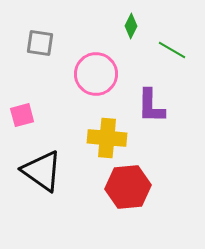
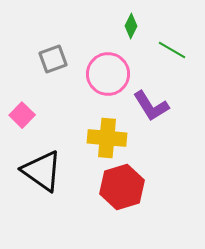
gray square: moved 13 px right, 16 px down; rotated 28 degrees counterclockwise
pink circle: moved 12 px right
purple L-shape: rotated 33 degrees counterclockwise
pink square: rotated 30 degrees counterclockwise
red hexagon: moved 6 px left; rotated 12 degrees counterclockwise
